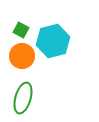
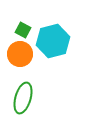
green square: moved 2 px right
orange circle: moved 2 px left, 2 px up
